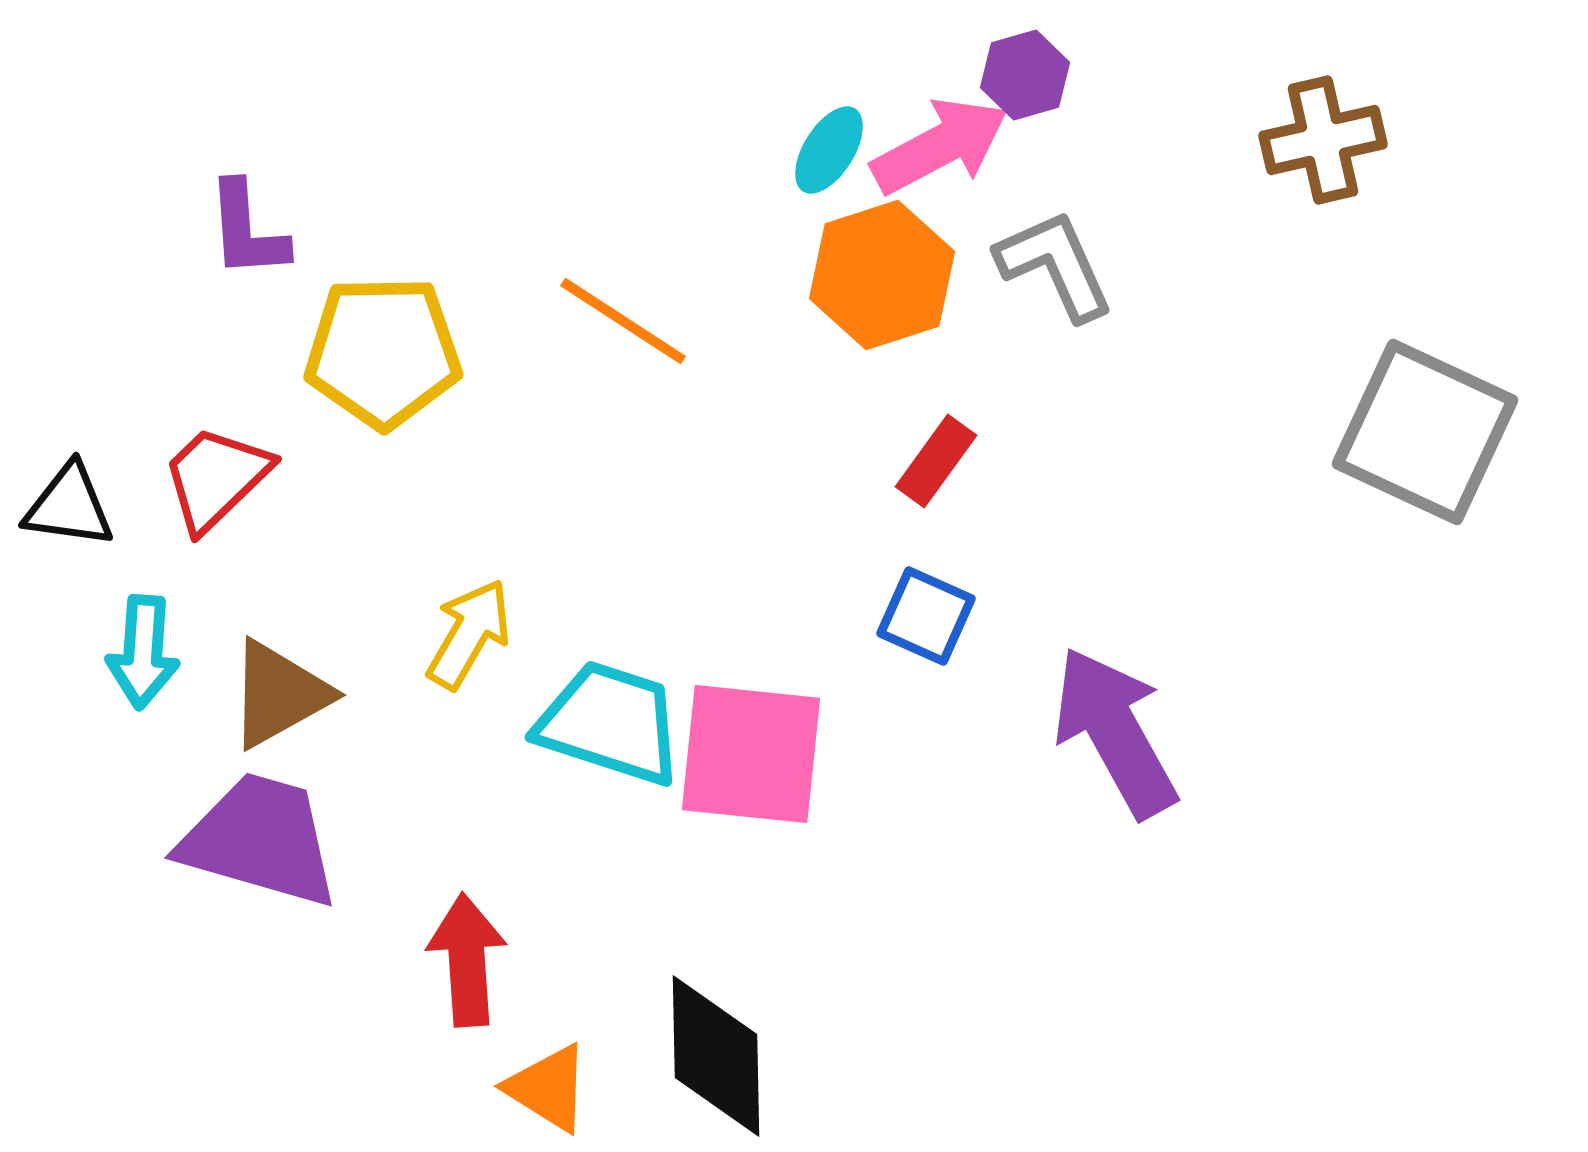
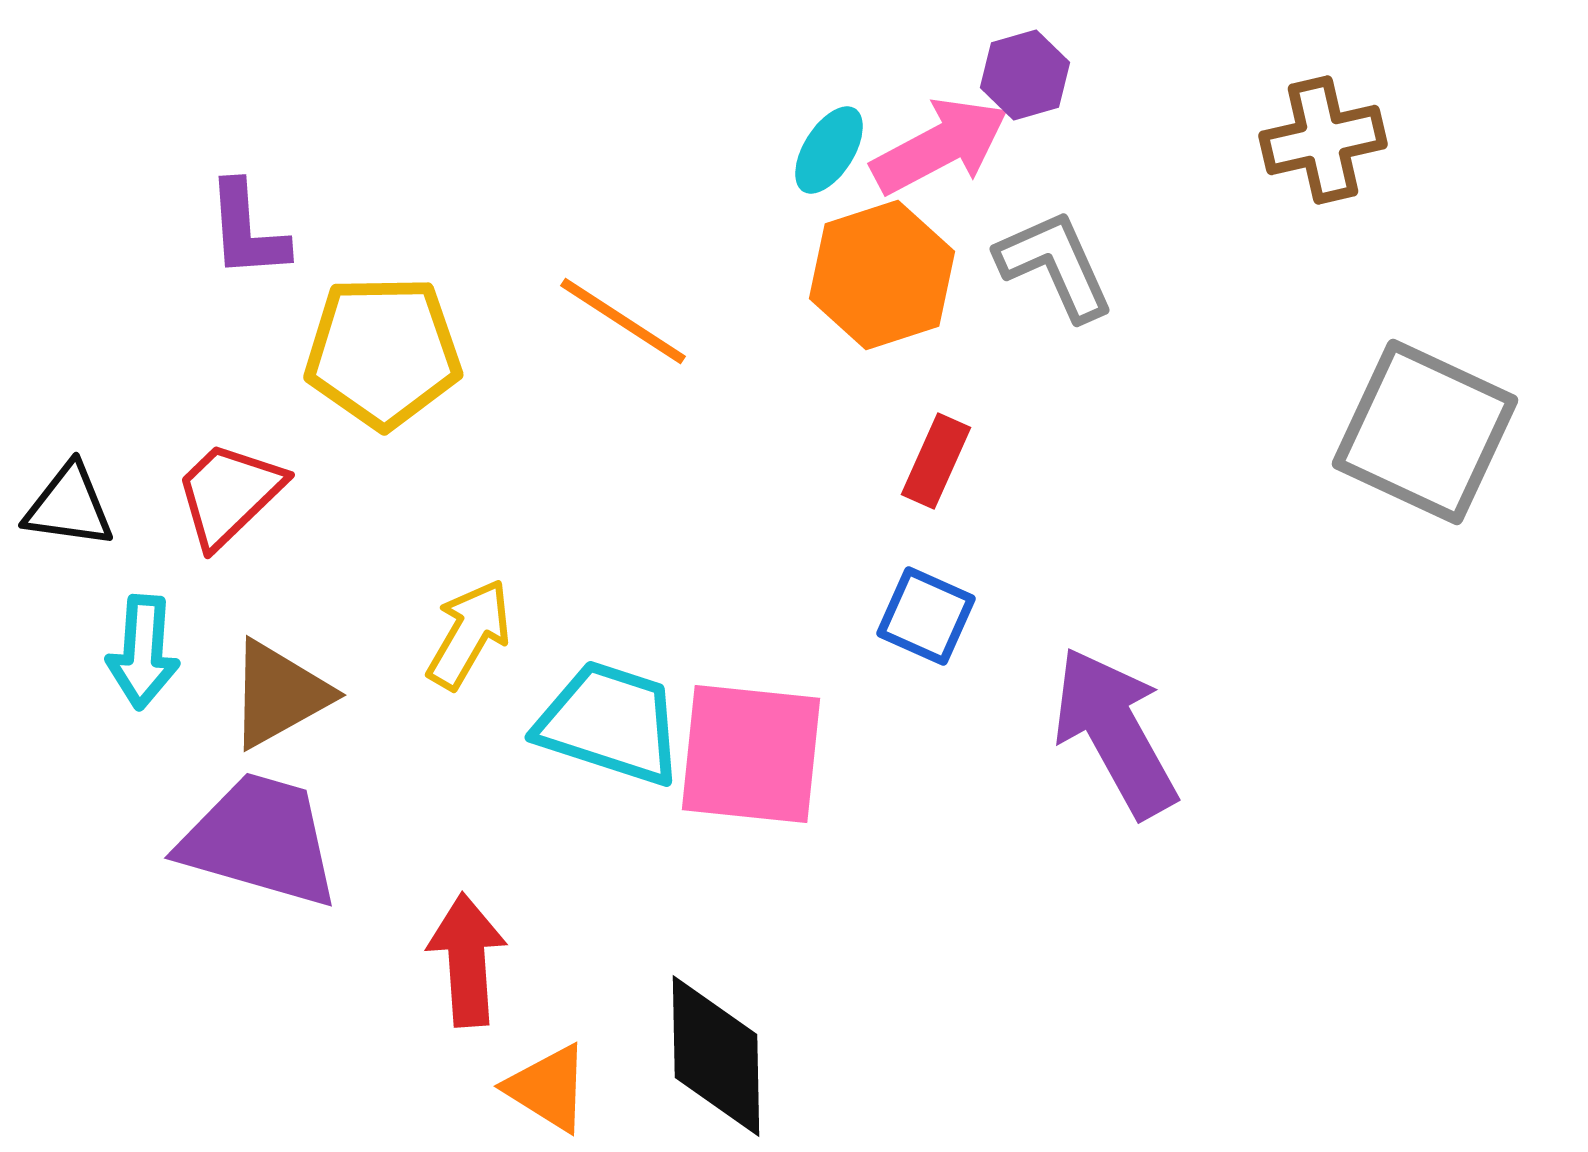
red rectangle: rotated 12 degrees counterclockwise
red trapezoid: moved 13 px right, 16 px down
